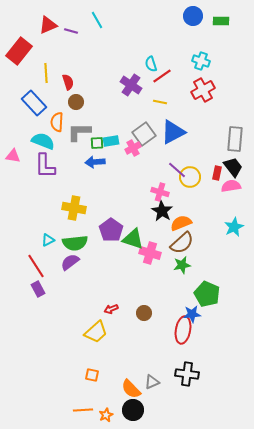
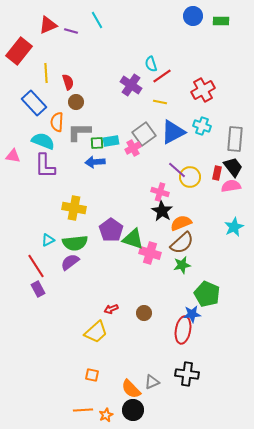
cyan cross at (201, 61): moved 1 px right, 65 px down
